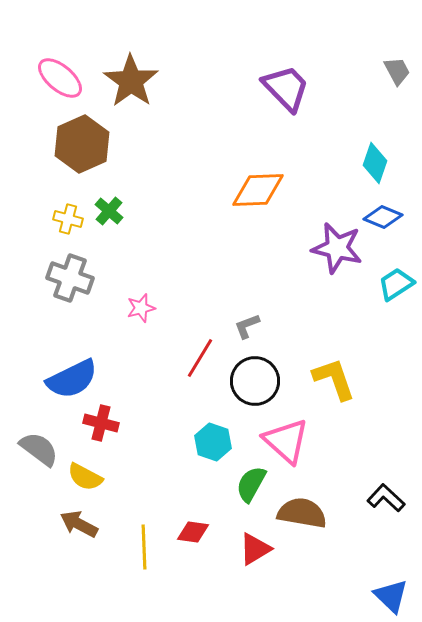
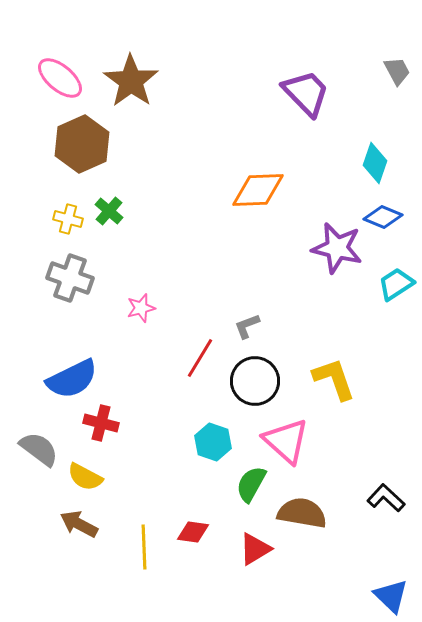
purple trapezoid: moved 20 px right, 5 px down
